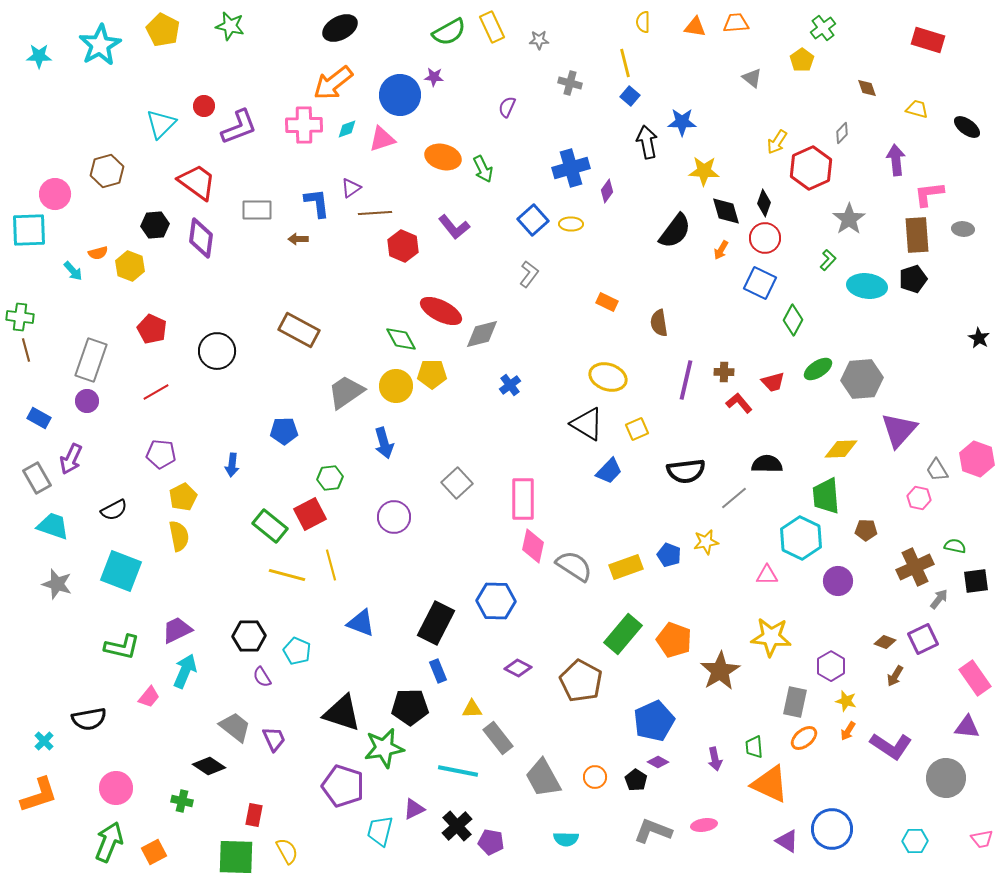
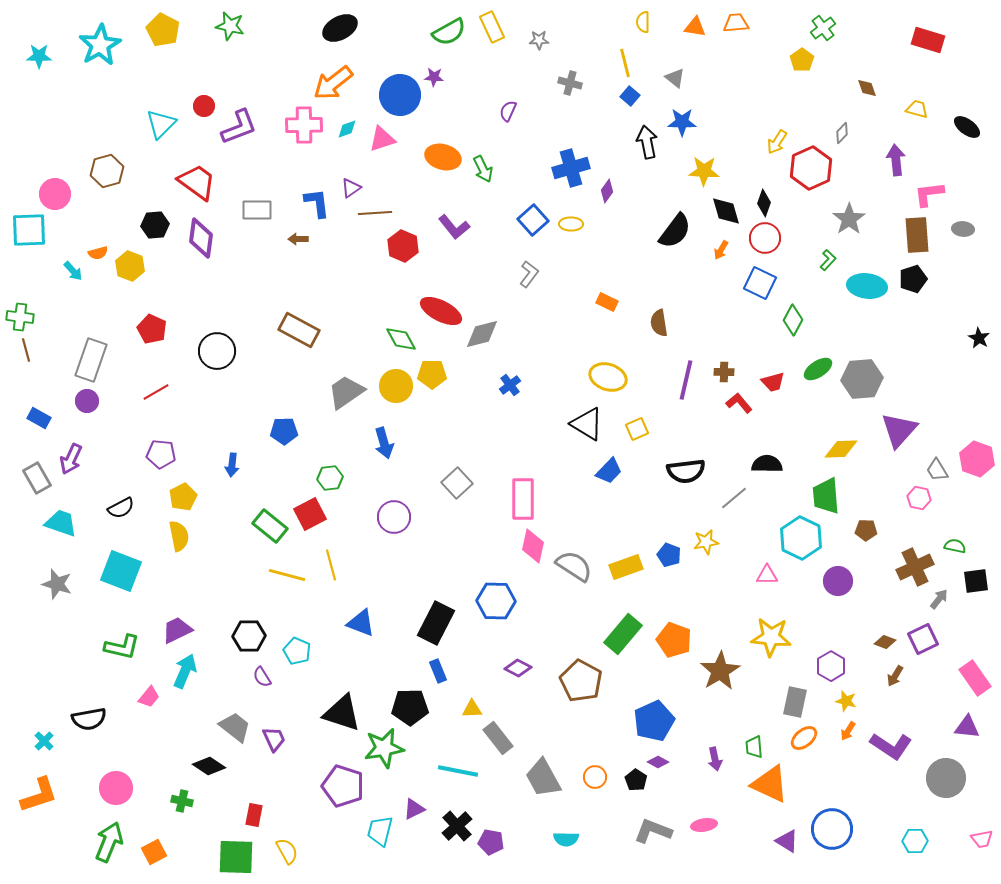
gray triangle at (752, 78): moved 77 px left
purple semicircle at (507, 107): moved 1 px right, 4 px down
black semicircle at (114, 510): moved 7 px right, 2 px up
cyan trapezoid at (53, 526): moved 8 px right, 3 px up
